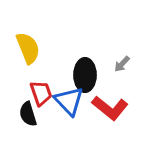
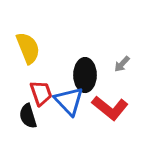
black semicircle: moved 2 px down
